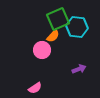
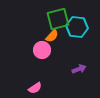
green square: rotated 10 degrees clockwise
orange semicircle: moved 1 px left
